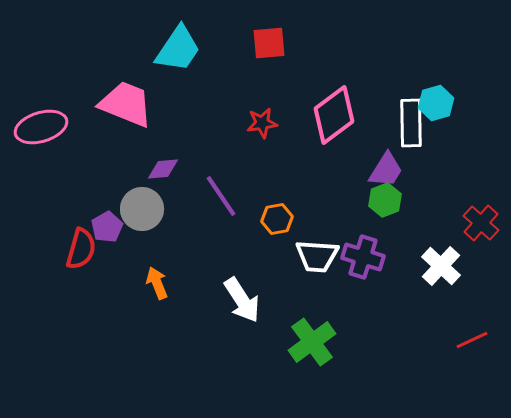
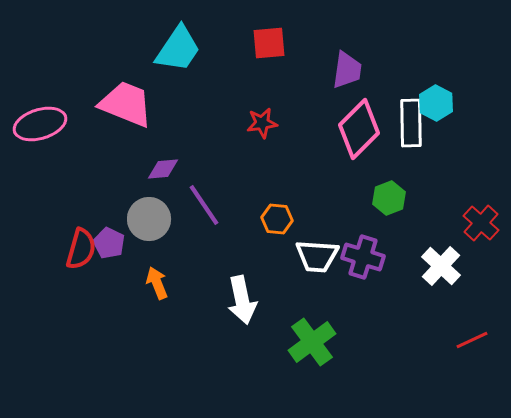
cyan hexagon: rotated 16 degrees counterclockwise
pink diamond: moved 25 px right, 14 px down; rotated 8 degrees counterclockwise
pink ellipse: moved 1 px left, 3 px up
purple trapezoid: moved 39 px left, 100 px up; rotated 24 degrees counterclockwise
purple line: moved 17 px left, 9 px down
green hexagon: moved 4 px right, 2 px up
gray circle: moved 7 px right, 10 px down
orange hexagon: rotated 16 degrees clockwise
purple pentagon: moved 2 px right, 16 px down; rotated 16 degrees counterclockwise
white arrow: rotated 21 degrees clockwise
